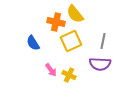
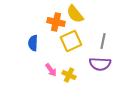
blue semicircle: rotated 35 degrees clockwise
